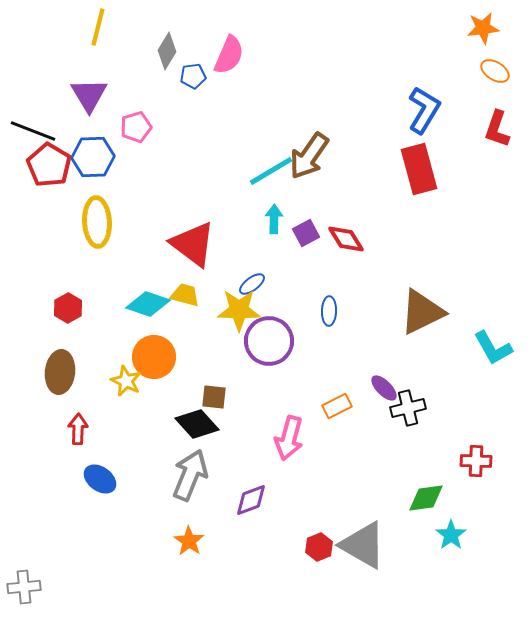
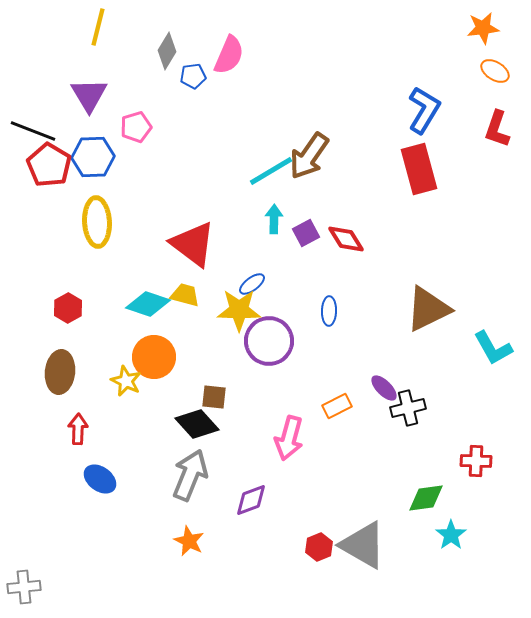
brown triangle at (422, 312): moved 6 px right, 3 px up
orange star at (189, 541): rotated 8 degrees counterclockwise
